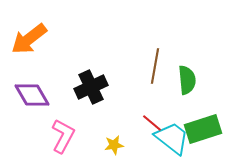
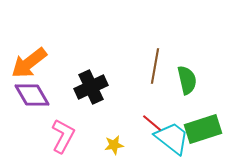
orange arrow: moved 24 px down
green semicircle: rotated 8 degrees counterclockwise
